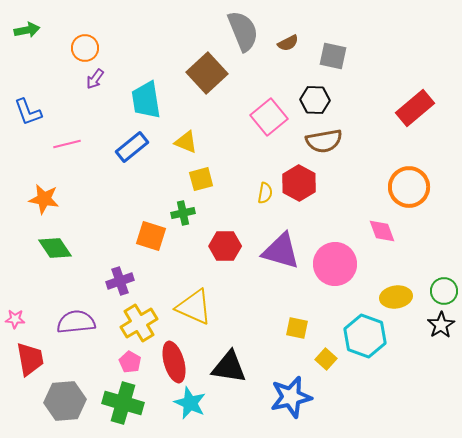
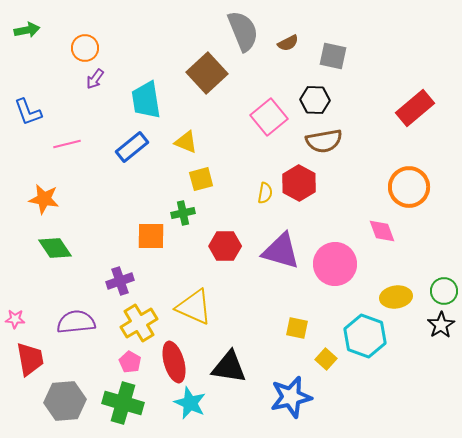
orange square at (151, 236): rotated 16 degrees counterclockwise
